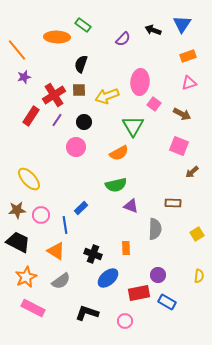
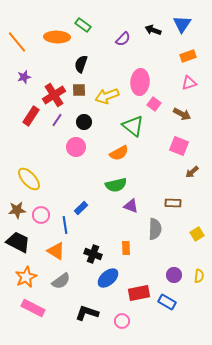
orange line at (17, 50): moved 8 px up
green triangle at (133, 126): rotated 20 degrees counterclockwise
purple circle at (158, 275): moved 16 px right
pink circle at (125, 321): moved 3 px left
